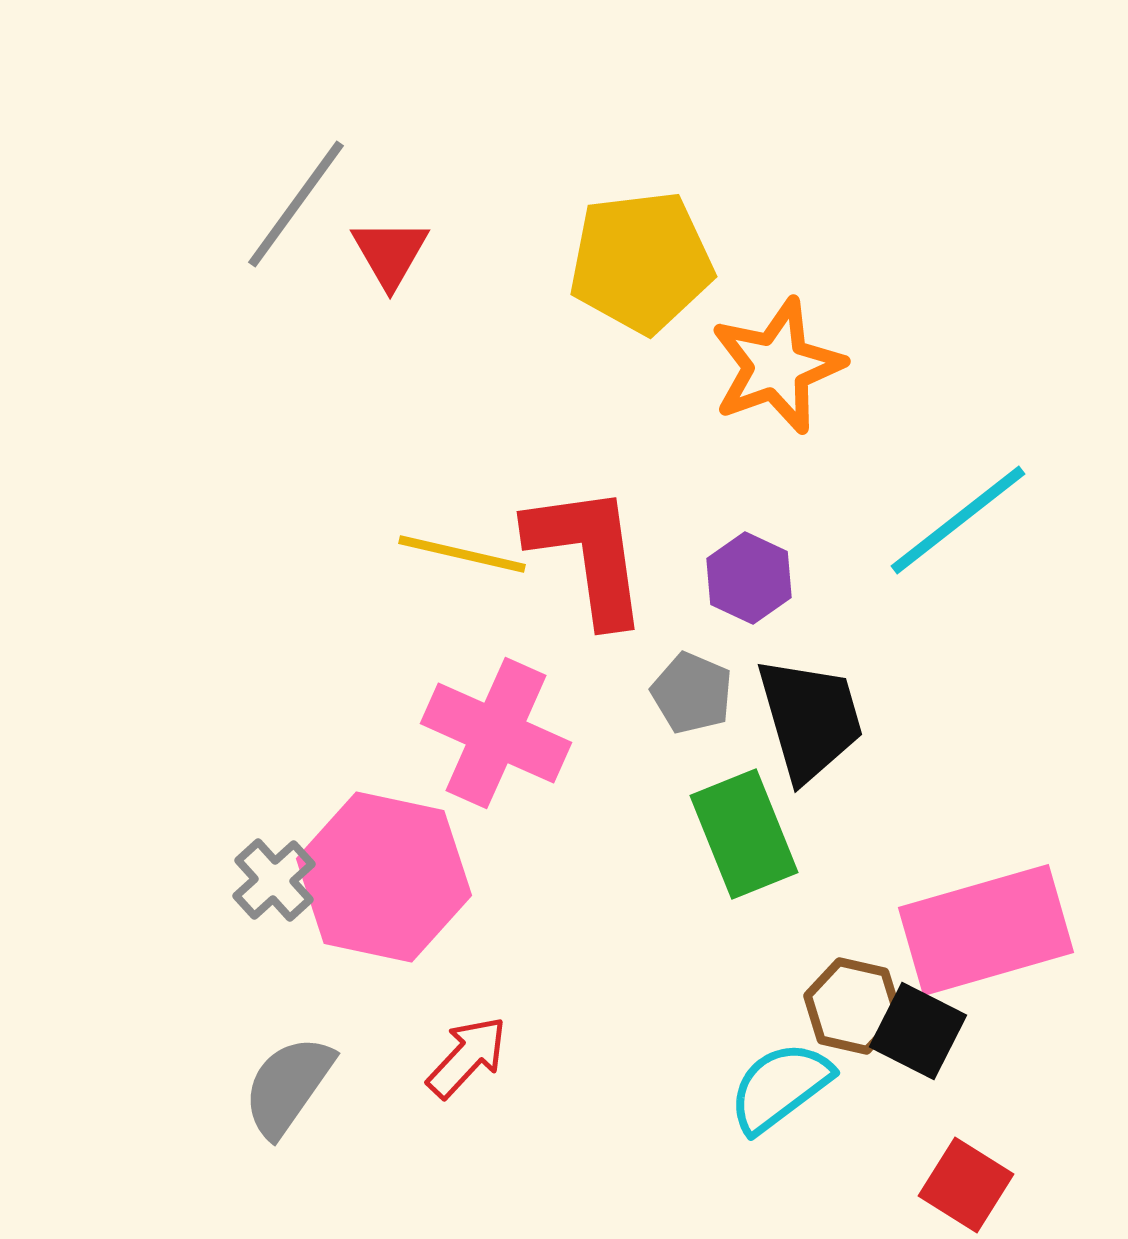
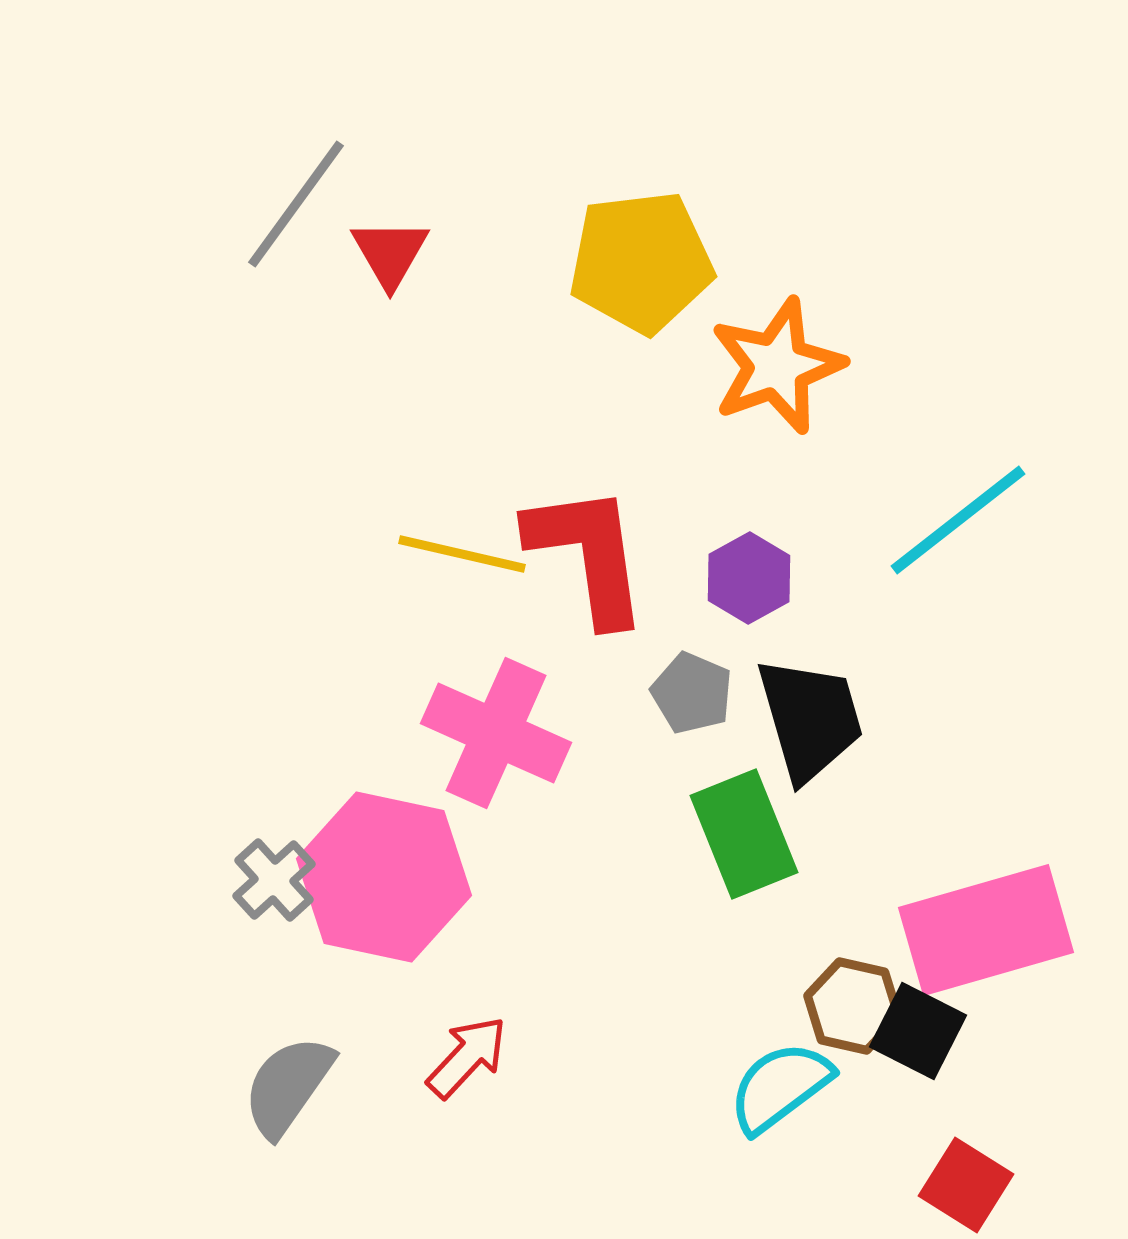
purple hexagon: rotated 6 degrees clockwise
